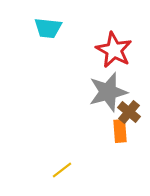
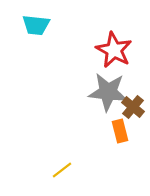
cyan trapezoid: moved 12 px left, 3 px up
gray star: rotated 21 degrees clockwise
brown cross: moved 4 px right, 5 px up
orange rectangle: rotated 10 degrees counterclockwise
